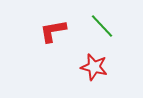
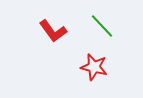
red L-shape: rotated 116 degrees counterclockwise
